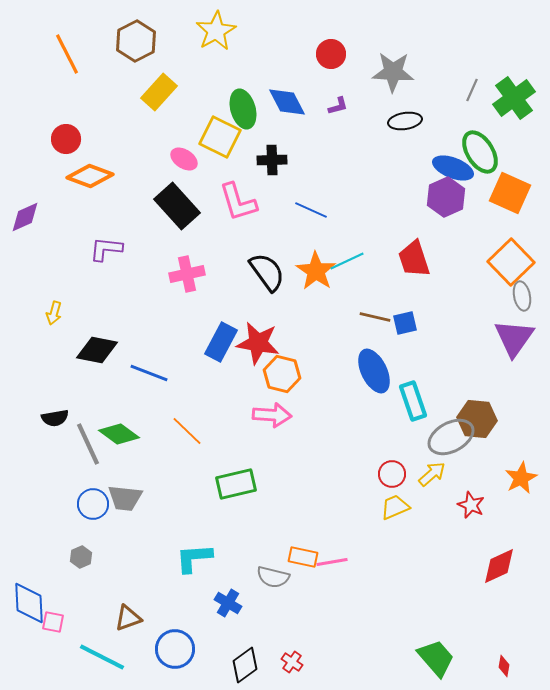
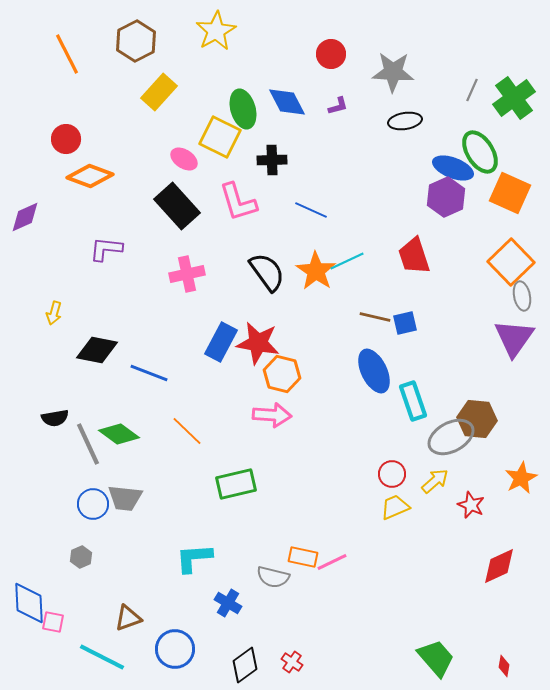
red trapezoid at (414, 259): moved 3 px up
yellow arrow at (432, 474): moved 3 px right, 7 px down
pink line at (332, 562): rotated 16 degrees counterclockwise
